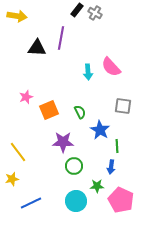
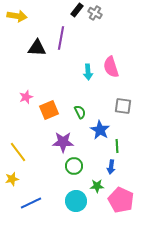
pink semicircle: rotated 25 degrees clockwise
